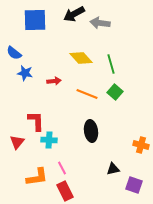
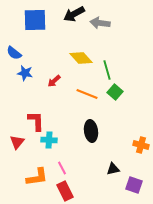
green line: moved 4 px left, 6 px down
red arrow: rotated 144 degrees clockwise
